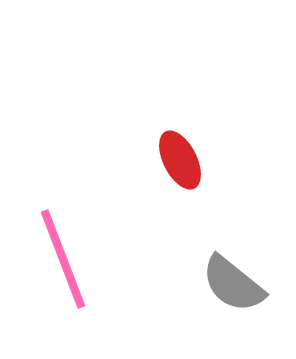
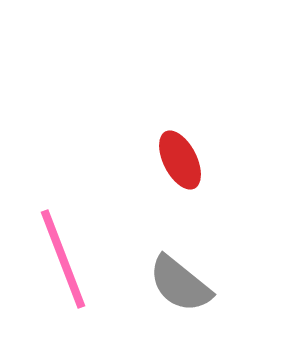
gray semicircle: moved 53 px left
